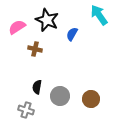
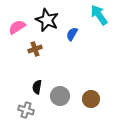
brown cross: rotated 32 degrees counterclockwise
